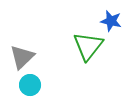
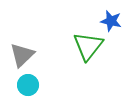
gray triangle: moved 2 px up
cyan circle: moved 2 px left
